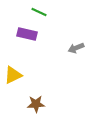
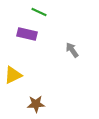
gray arrow: moved 4 px left, 2 px down; rotated 77 degrees clockwise
